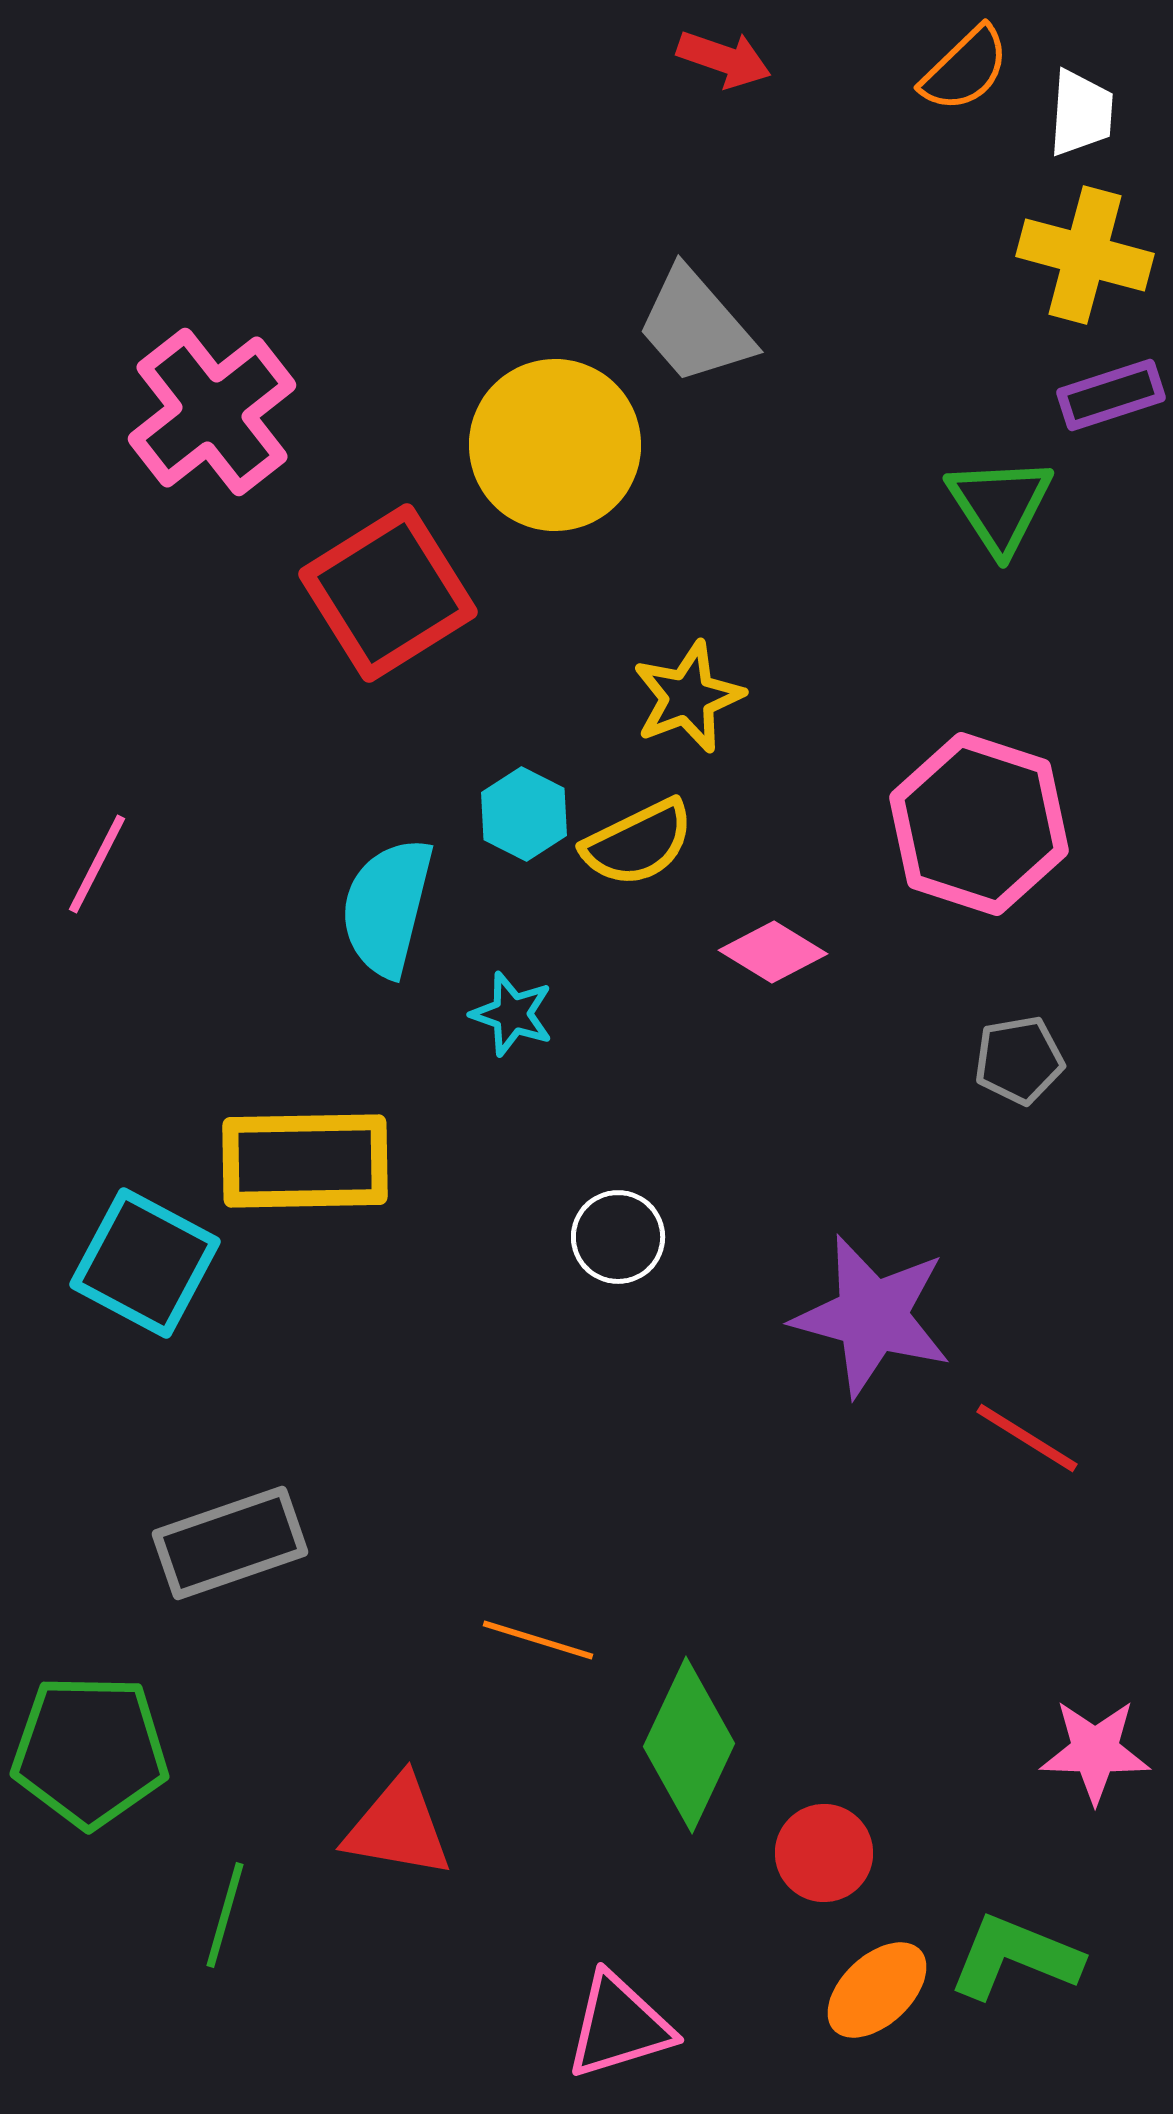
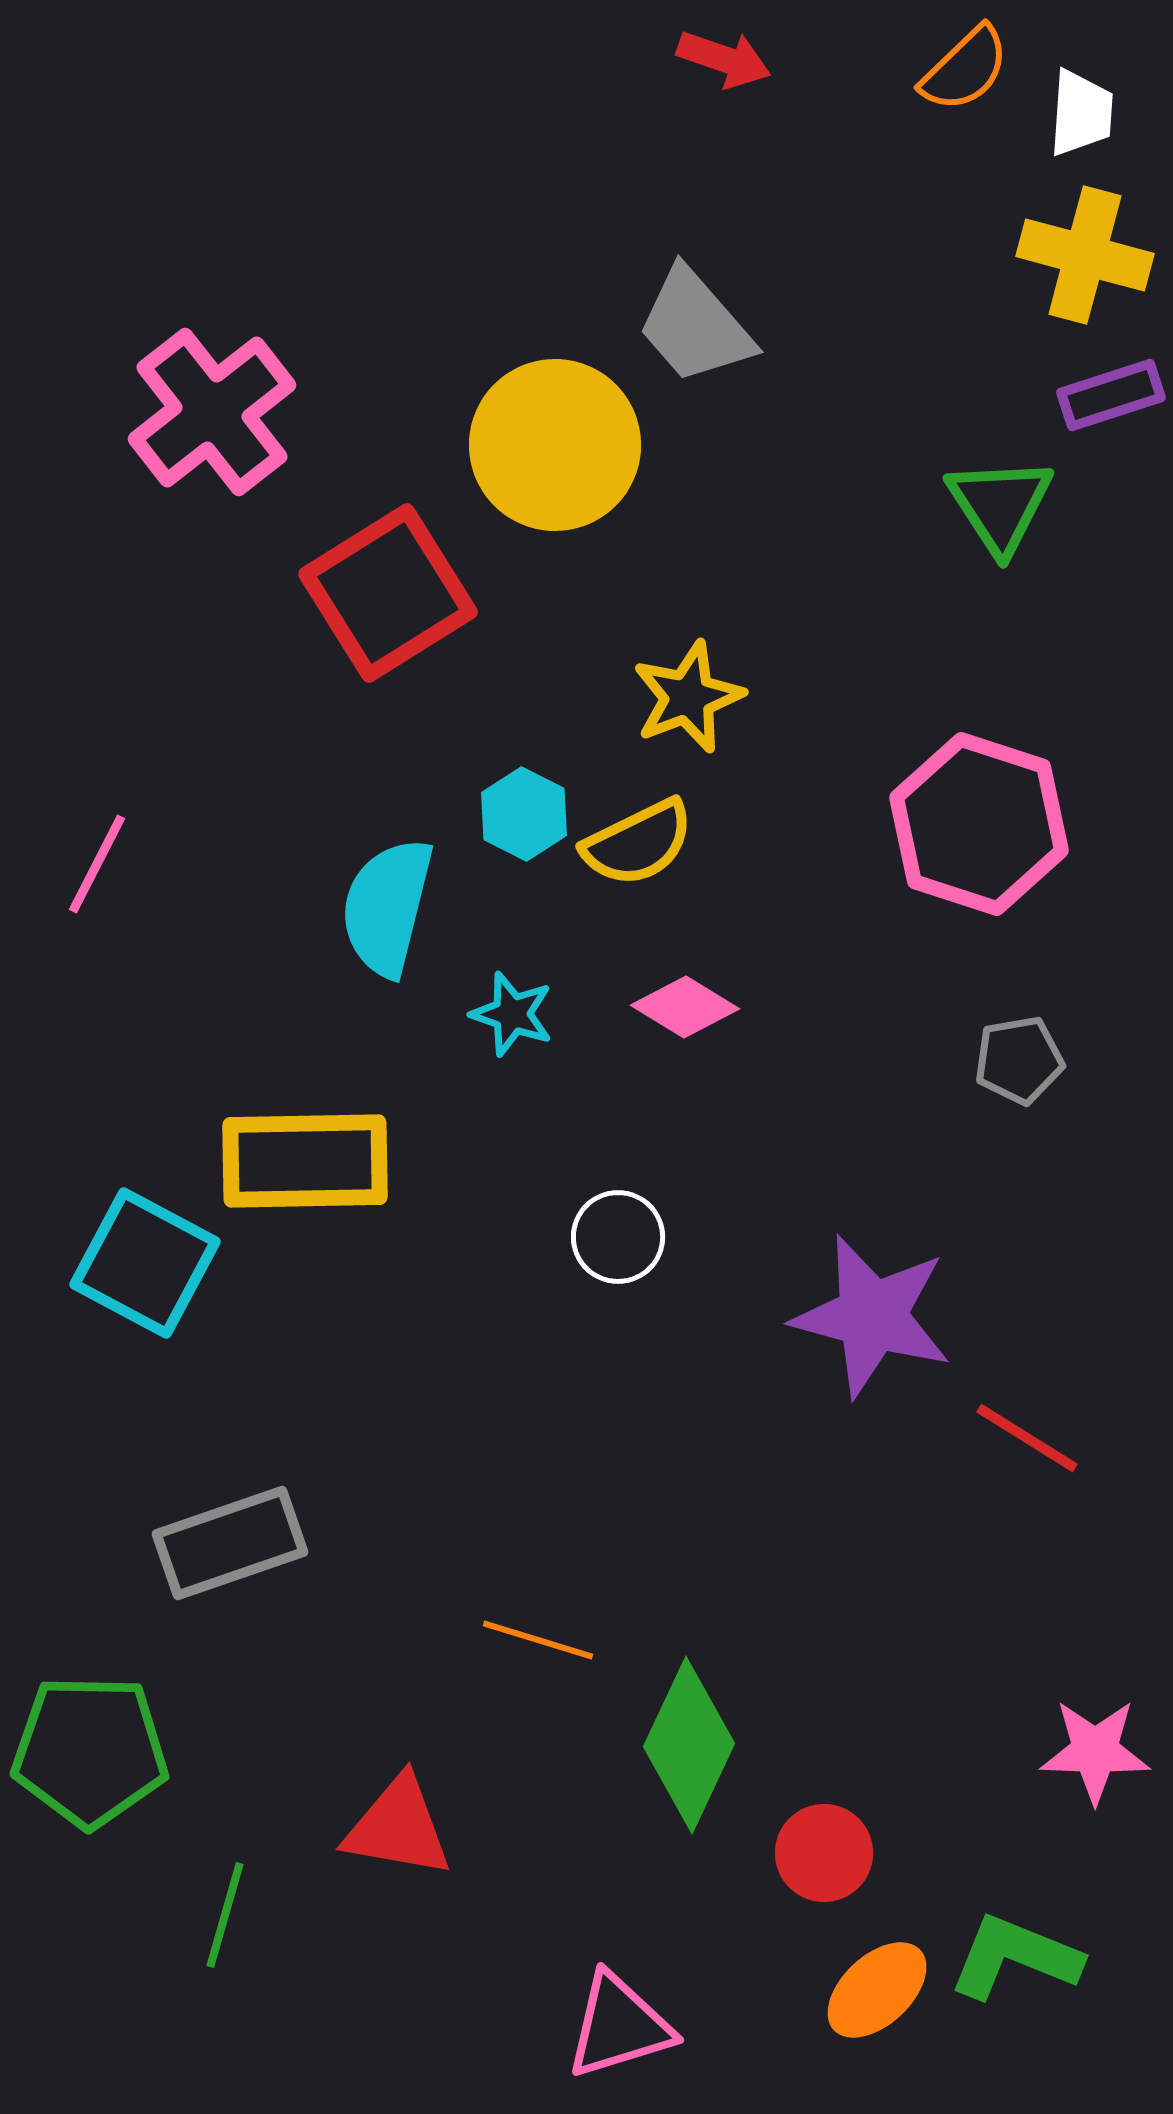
pink diamond: moved 88 px left, 55 px down
